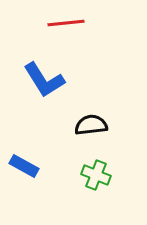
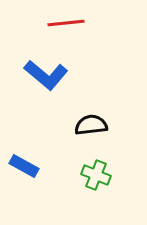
blue L-shape: moved 2 px right, 5 px up; rotated 18 degrees counterclockwise
